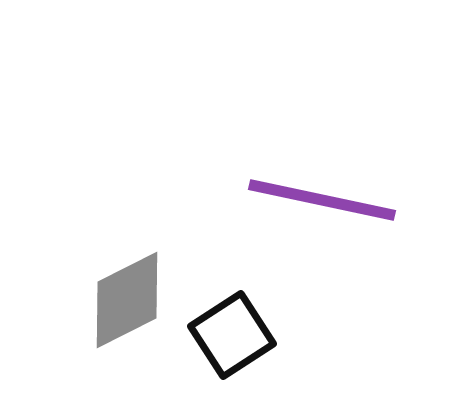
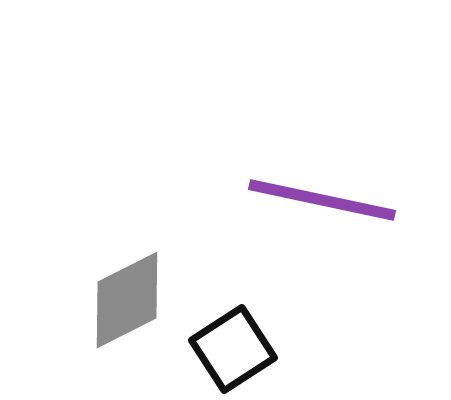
black square: moved 1 px right, 14 px down
